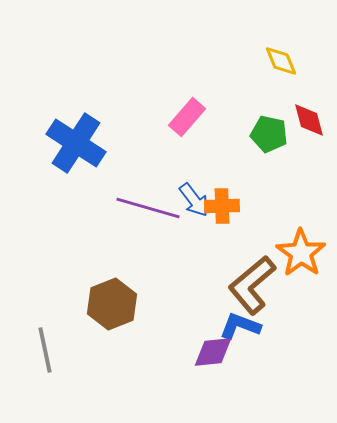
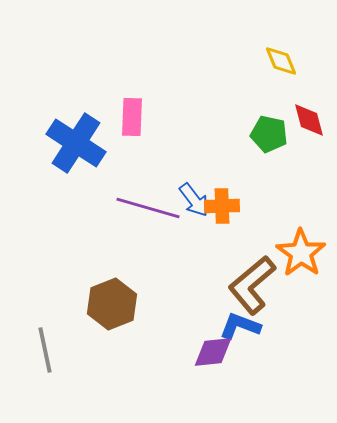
pink rectangle: moved 55 px left; rotated 39 degrees counterclockwise
